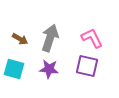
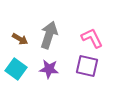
gray arrow: moved 1 px left, 3 px up
cyan square: moved 2 px right; rotated 20 degrees clockwise
